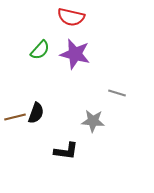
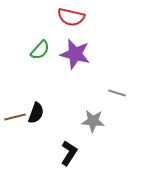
black L-shape: moved 3 px right, 2 px down; rotated 65 degrees counterclockwise
